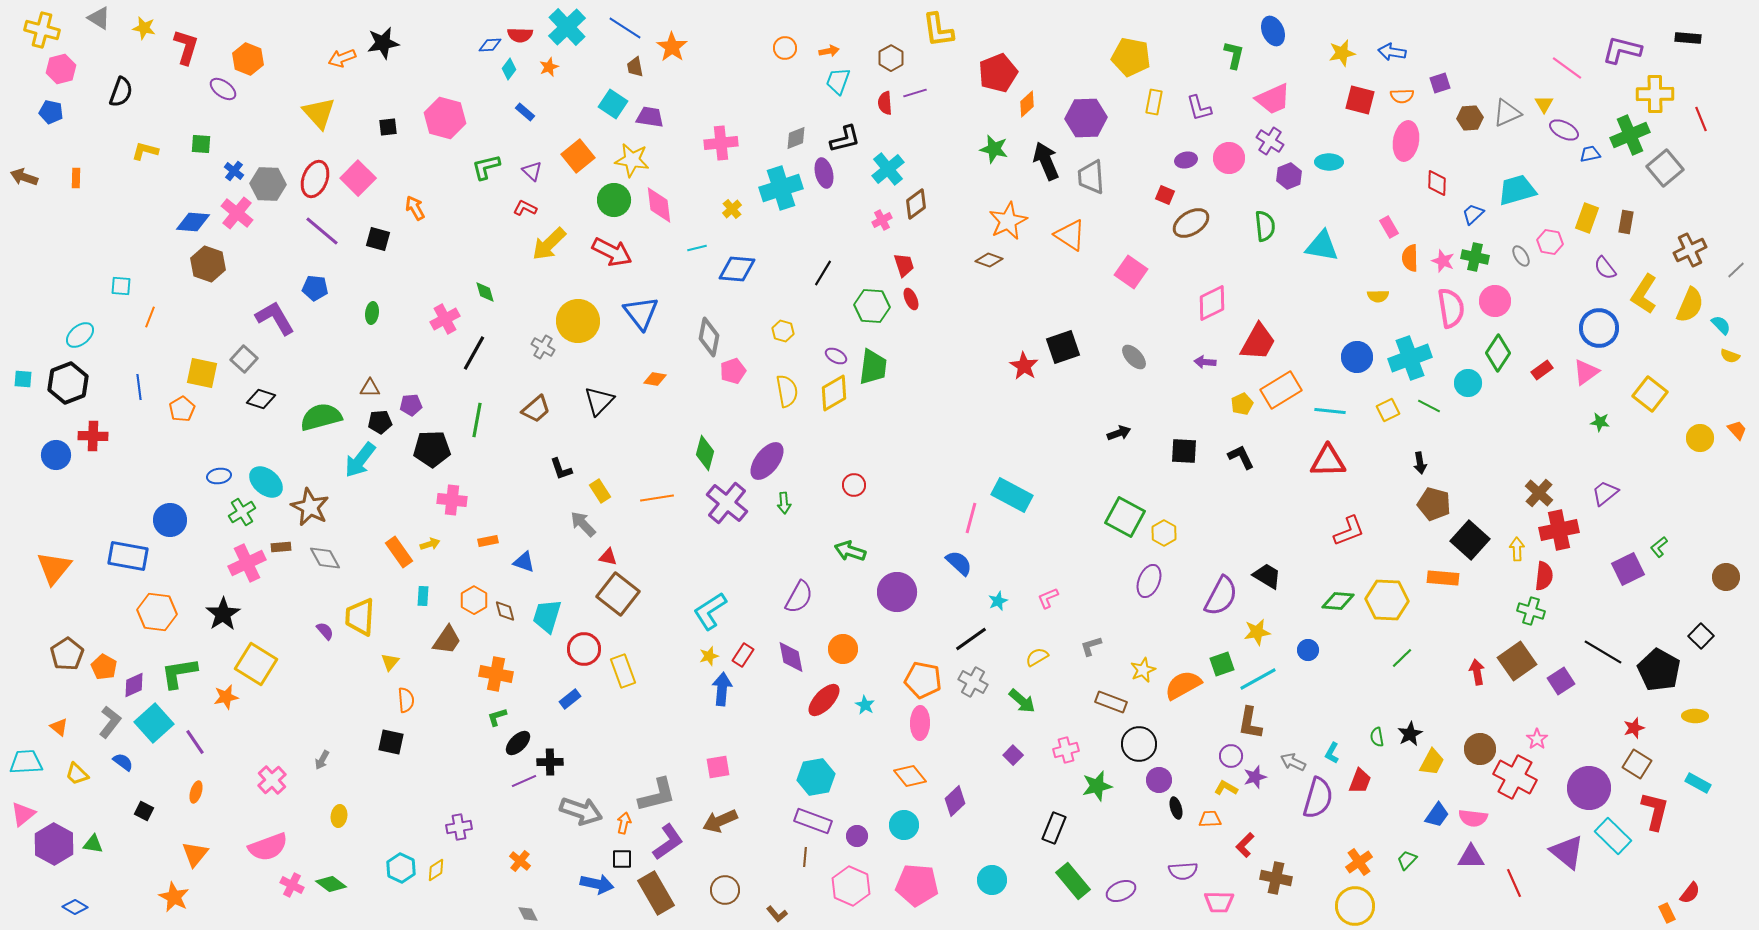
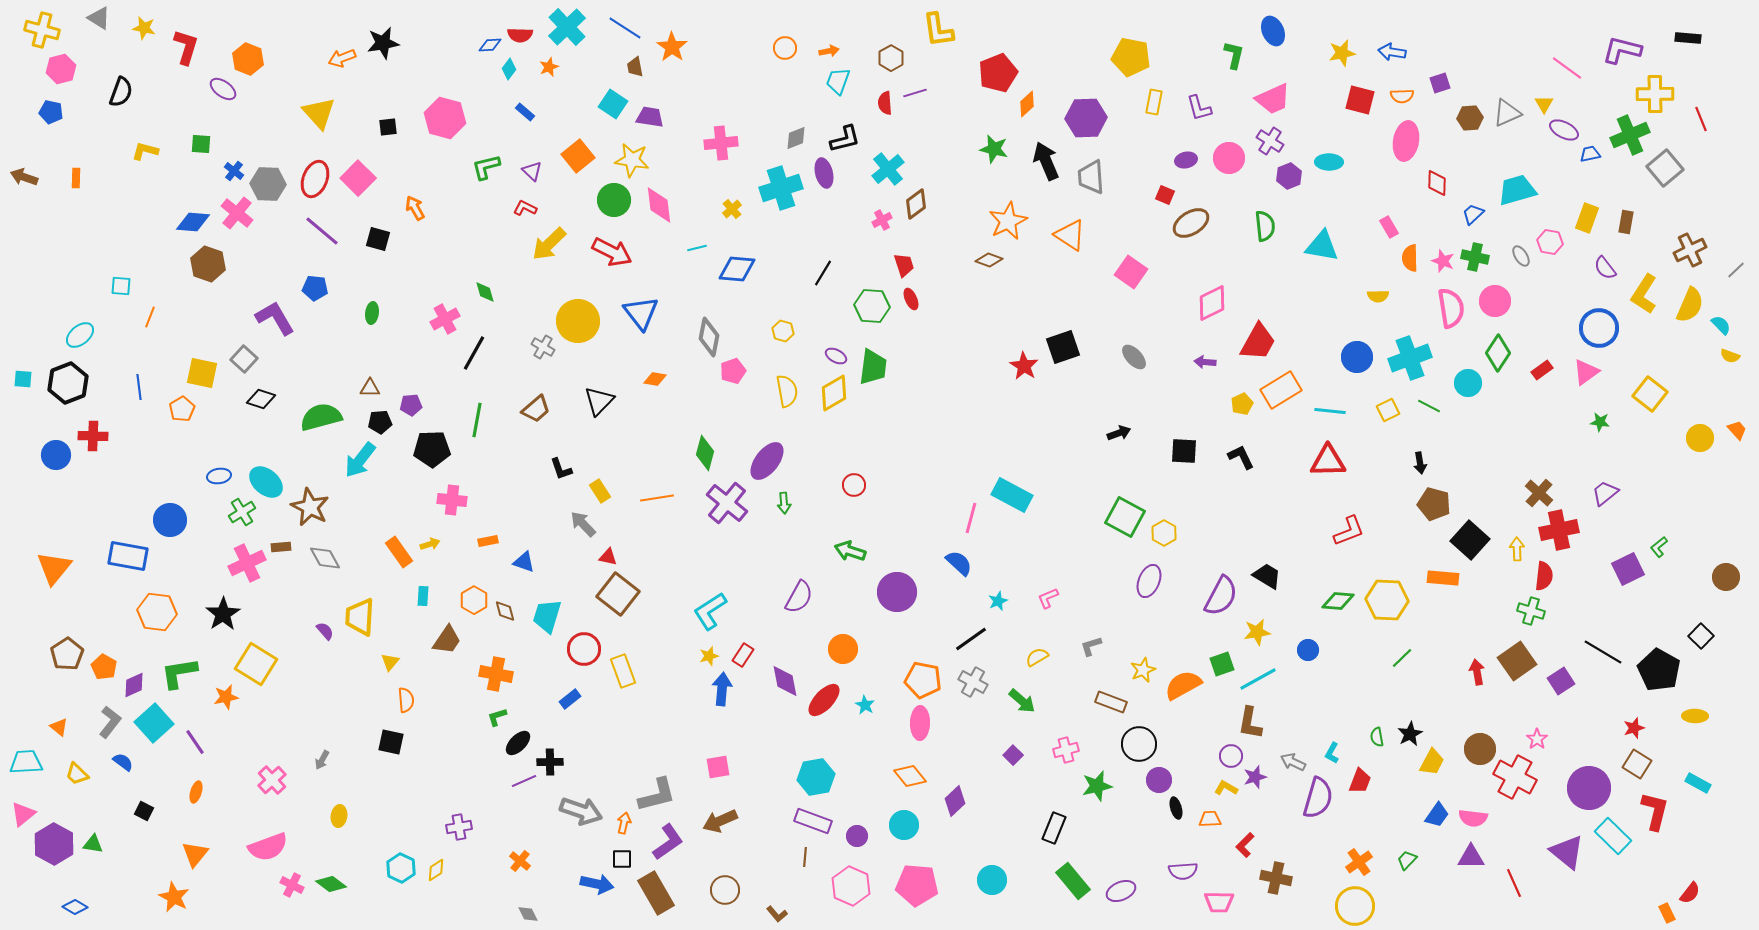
purple diamond at (791, 657): moved 6 px left, 24 px down
